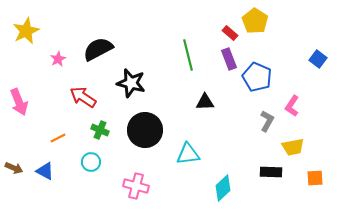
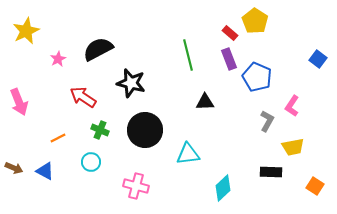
orange square: moved 8 px down; rotated 36 degrees clockwise
